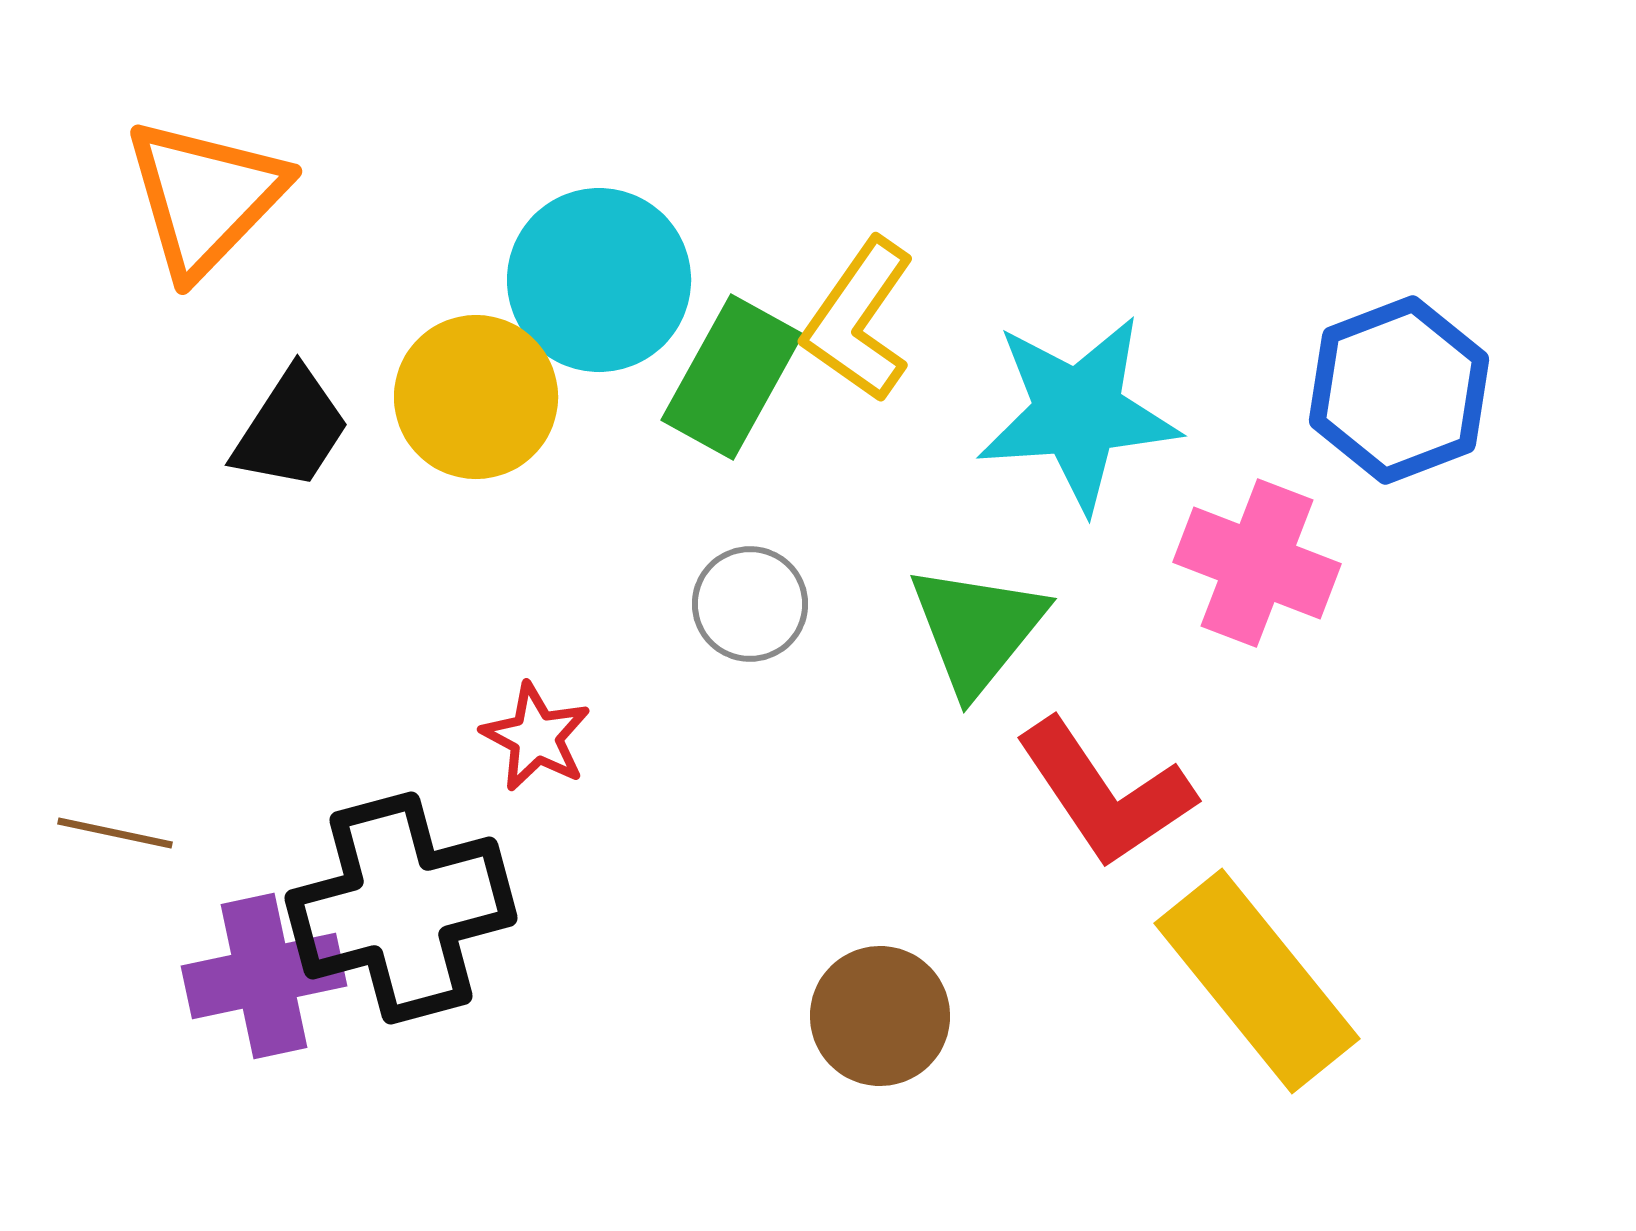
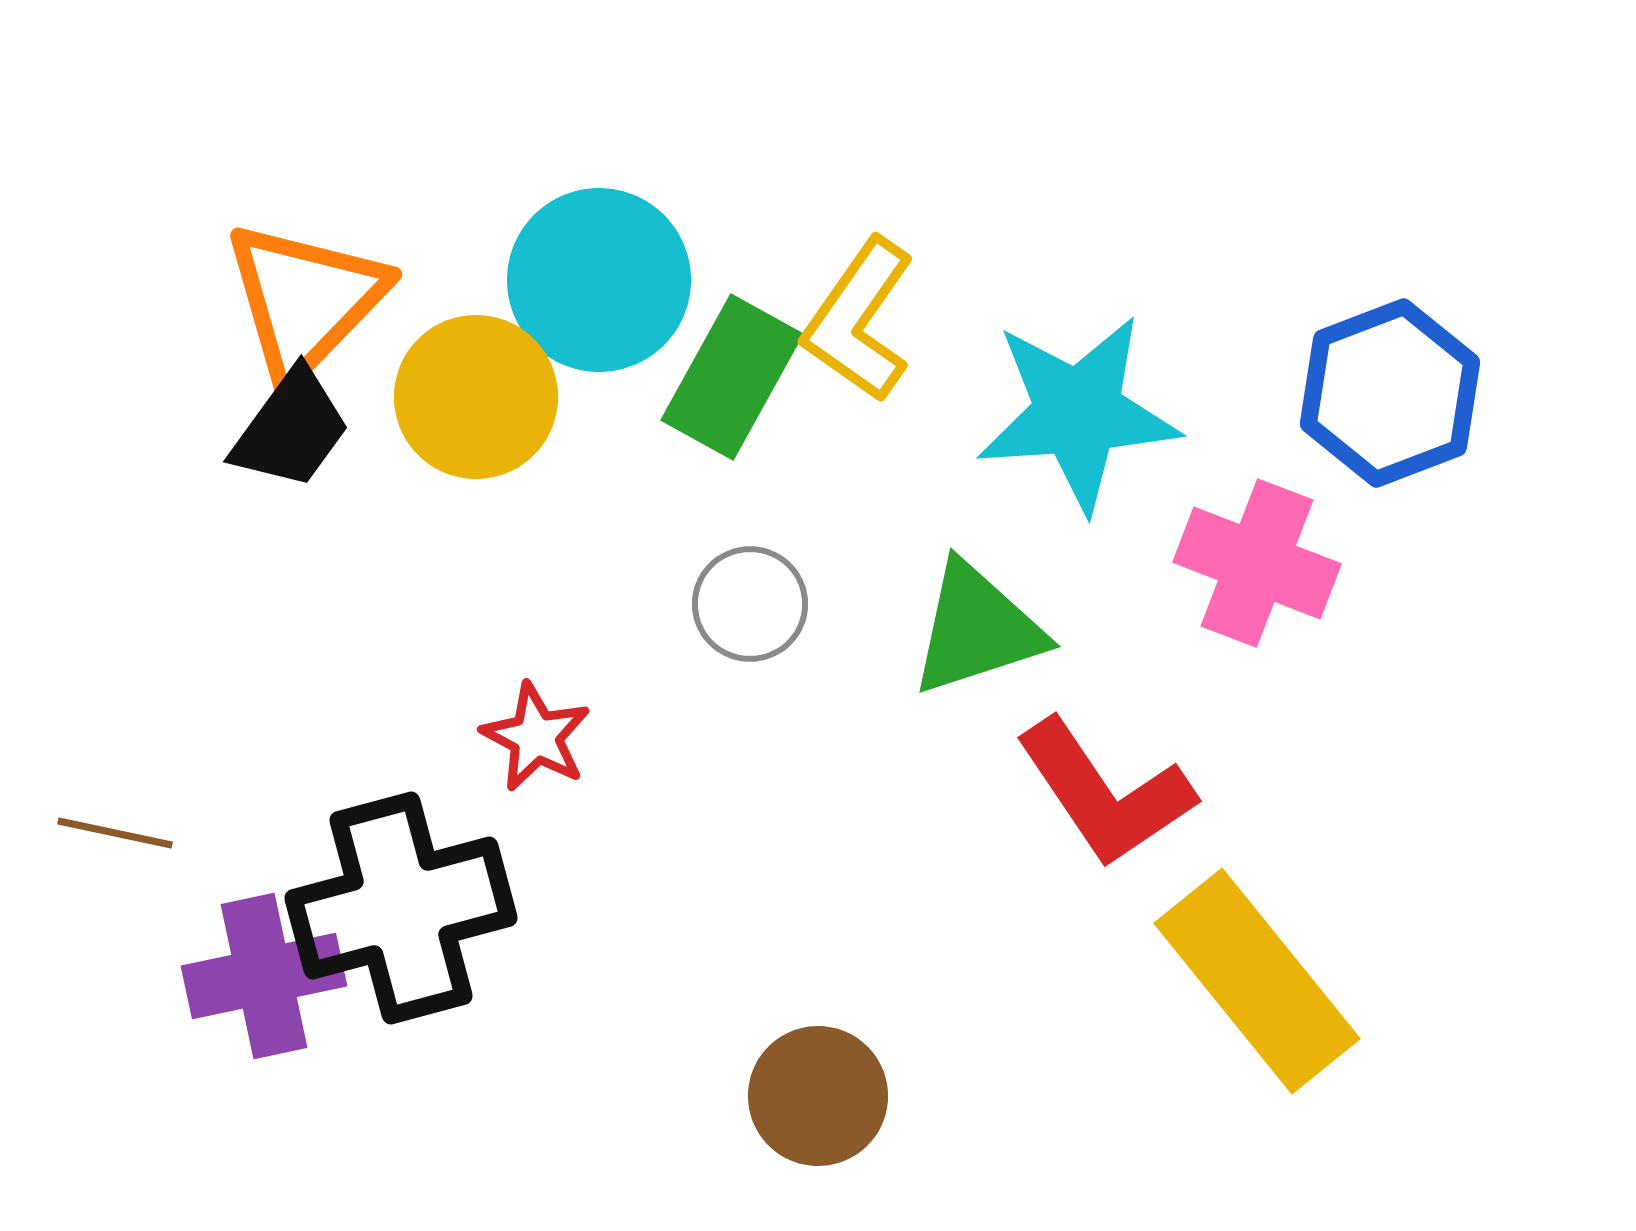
orange triangle: moved 100 px right, 103 px down
blue hexagon: moved 9 px left, 3 px down
black trapezoid: rotated 3 degrees clockwise
green triangle: rotated 33 degrees clockwise
brown circle: moved 62 px left, 80 px down
